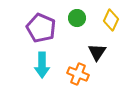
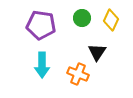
green circle: moved 5 px right
purple pentagon: moved 3 px up; rotated 16 degrees counterclockwise
